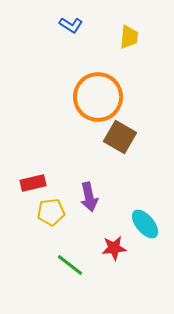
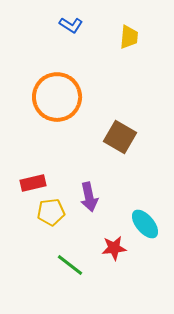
orange circle: moved 41 px left
